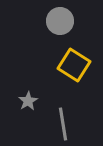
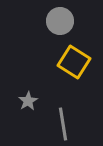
yellow square: moved 3 px up
